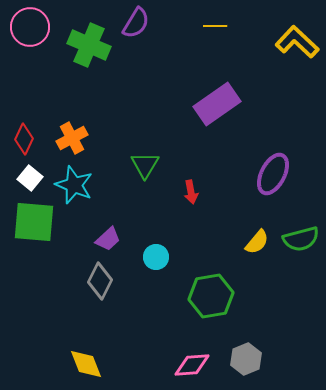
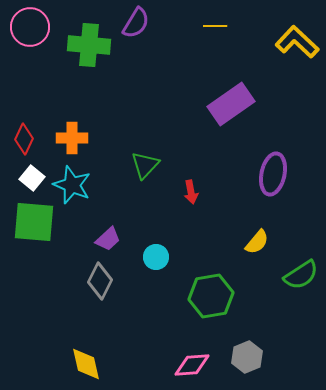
green cross: rotated 18 degrees counterclockwise
purple rectangle: moved 14 px right
orange cross: rotated 28 degrees clockwise
green triangle: rotated 12 degrees clockwise
purple ellipse: rotated 15 degrees counterclockwise
white square: moved 2 px right
cyan star: moved 2 px left
green semicircle: moved 36 px down; rotated 18 degrees counterclockwise
gray hexagon: moved 1 px right, 2 px up
yellow diamond: rotated 9 degrees clockwise
